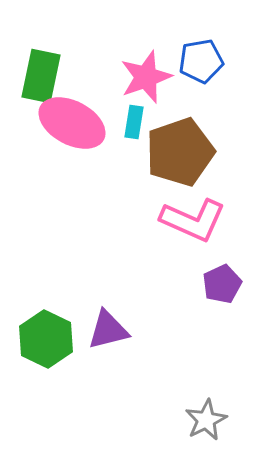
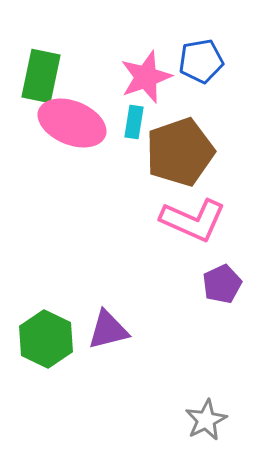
pink ellipse: rotated 6 degrees counterclockwise
